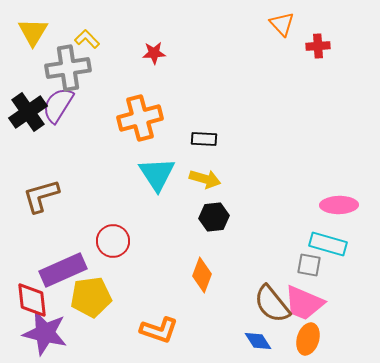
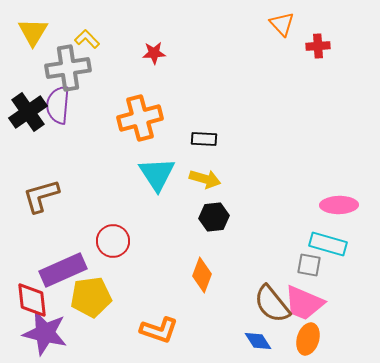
purple semicircle: rotated 27 degrees counterclockwise
